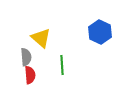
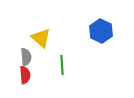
blue hexagon: moved 1 px right, 1 px up
red semicircle: moved 5 px left
